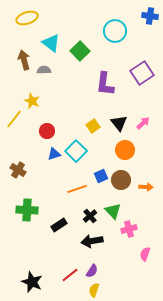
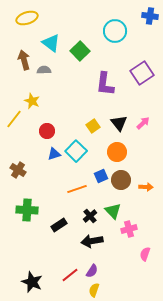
orange circle: moved 8 px left, 2 px down
